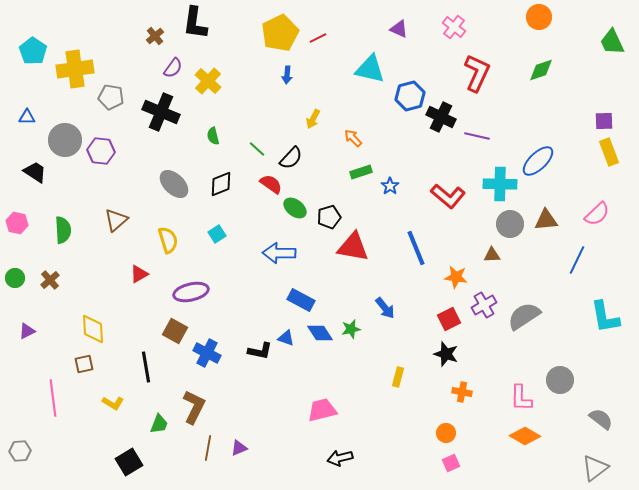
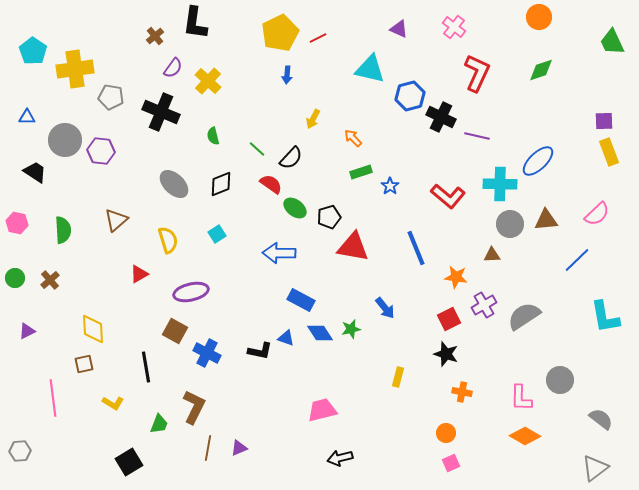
blue line at (577, 260): rotated 20 degrees clockwise
